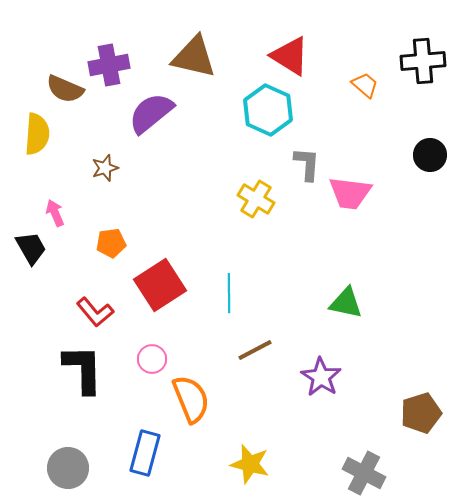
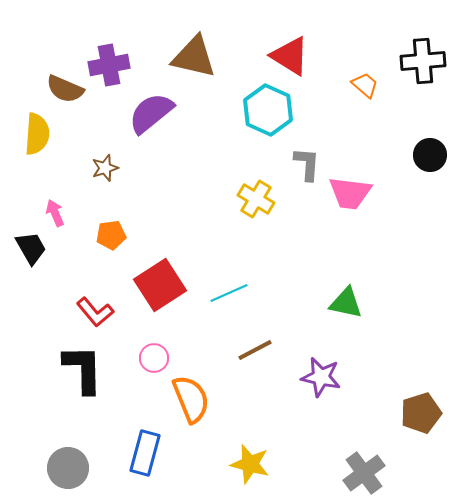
orange pentagon: moved 8 px up
cyan line: rotated 66 degrees clockwise
pink circle: moved 2 px right, 1 px up
purple star: rotated 21 degrees counterclockwise
gray cross: rotated 27 degrees clockwise
